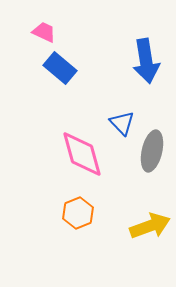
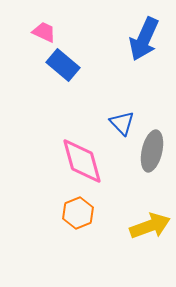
blue arrow: moved 2 px left, 22 px up; rotated 33 degrees clockwise
blue rectangle: moved 3 px right, 3 px up
pink diamond: moved 7 px down
